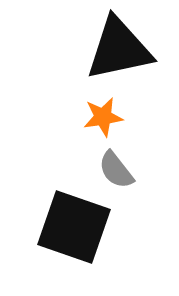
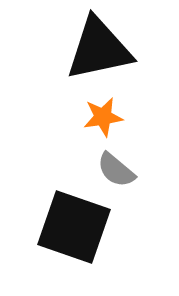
black triangle: moved 20 px left
gray semicircle: rotated 12 degrees counterclockwise
